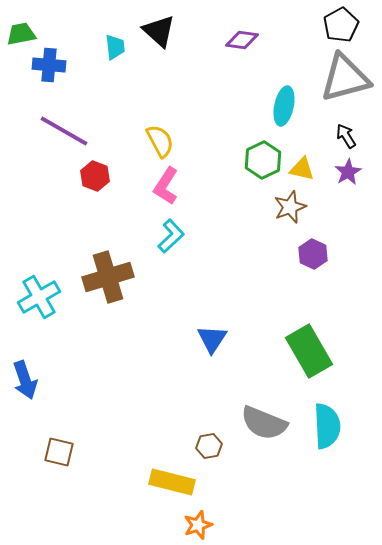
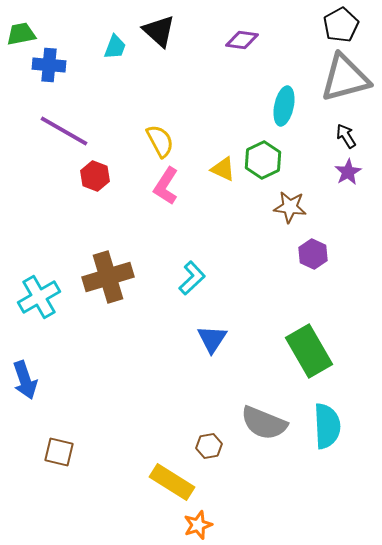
cyan trapezoid: rotated 28 degrees clockwise
yellow triangle: moved 79 px left; rotated 12 degrees clockwise
brown star: rotated 28 degrees clockwise
cyan L-shape: moved 21 px right, 42 px down
yellow rectangle: rotated 18 degrees clockwise
